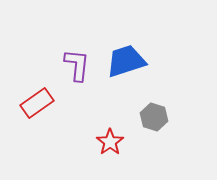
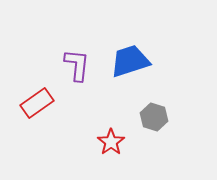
blue trapezoid: moved 4 px right
red star: moved 1 px right
